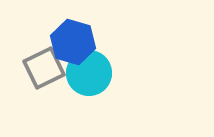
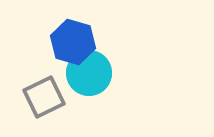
gray square: moved 29 px down
